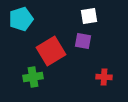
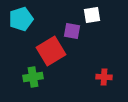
white square: moved 3 px right, 1 px up
purple square: moved 11 px left, 10 px up
